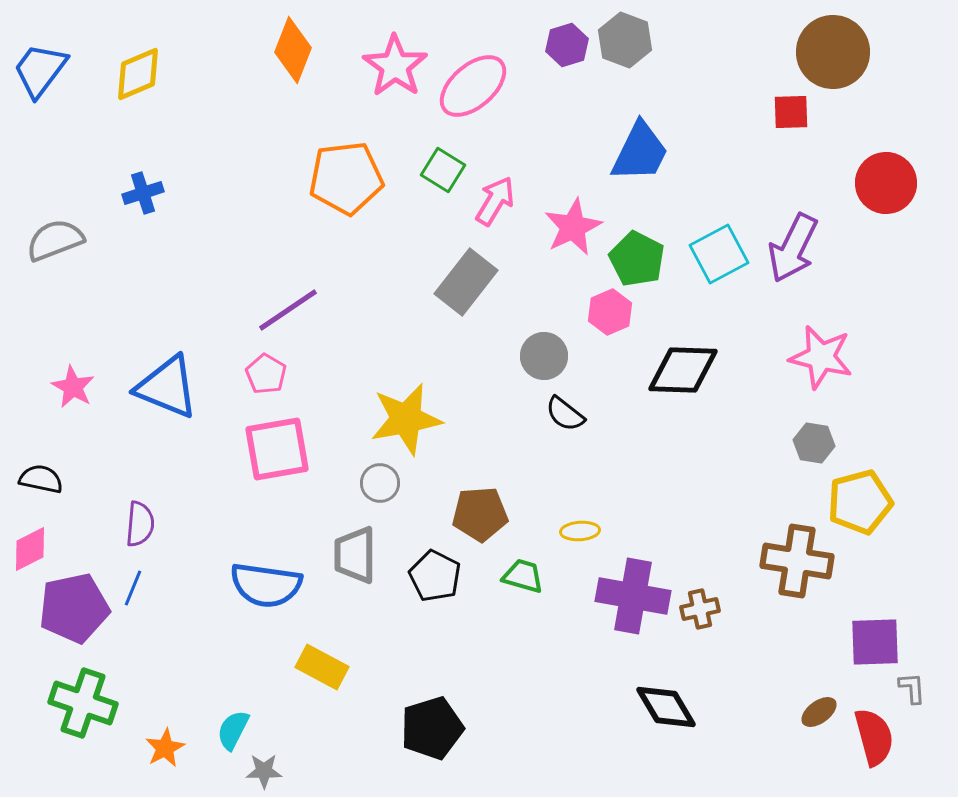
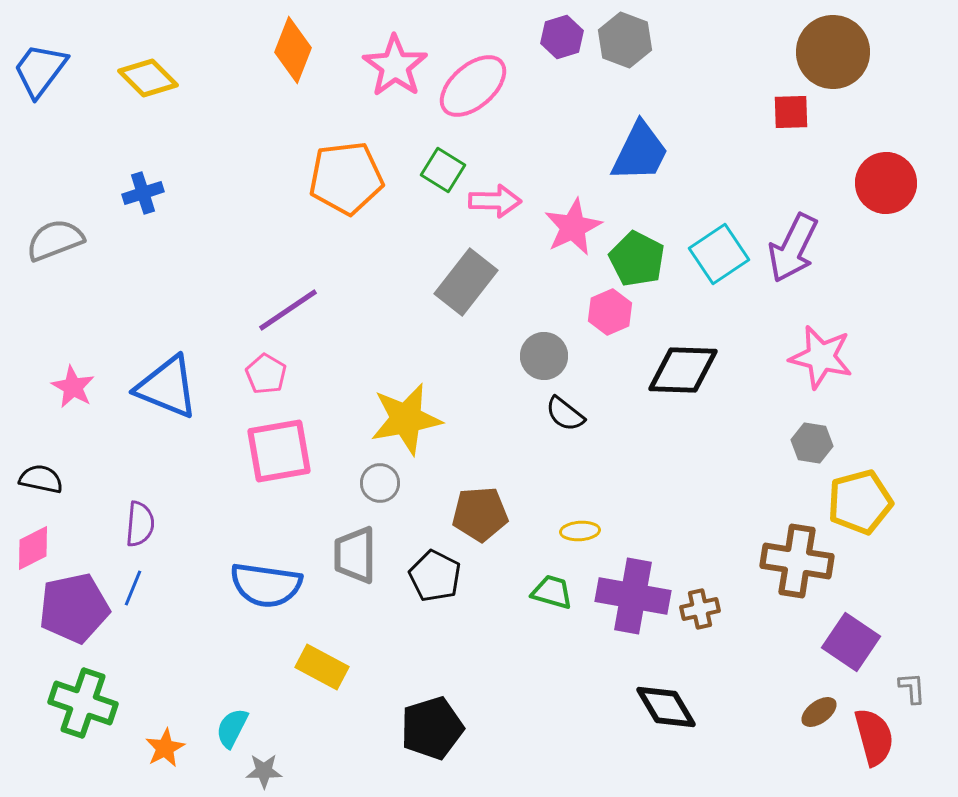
purple hexagon at (567, 45): moved 5 px left, 8 px up
yellow diamond at (138, 74): moved 10 px right, 4 px down; rotated 68 degrees clockwise
pink arrow at (495, 201): rotated 60 degrees clockwise
cyan square at (719, 254): rotated 6 degrees counterclockwise
gray hexagon at (814, 443): moved 2 px left
pink square at (277, 449): moved 2 px right, 2 px down
pink diamond at (30, 549): moved 3 px right, 1 px up
green trapezoid at (523, 576): moved 29 px right, 16 px down
purple square at (875, 642): moved 24 px left; rotated 36 degrees clockwise
cyan semicircle at (233, 730): moved 1 px left, 2 px up
